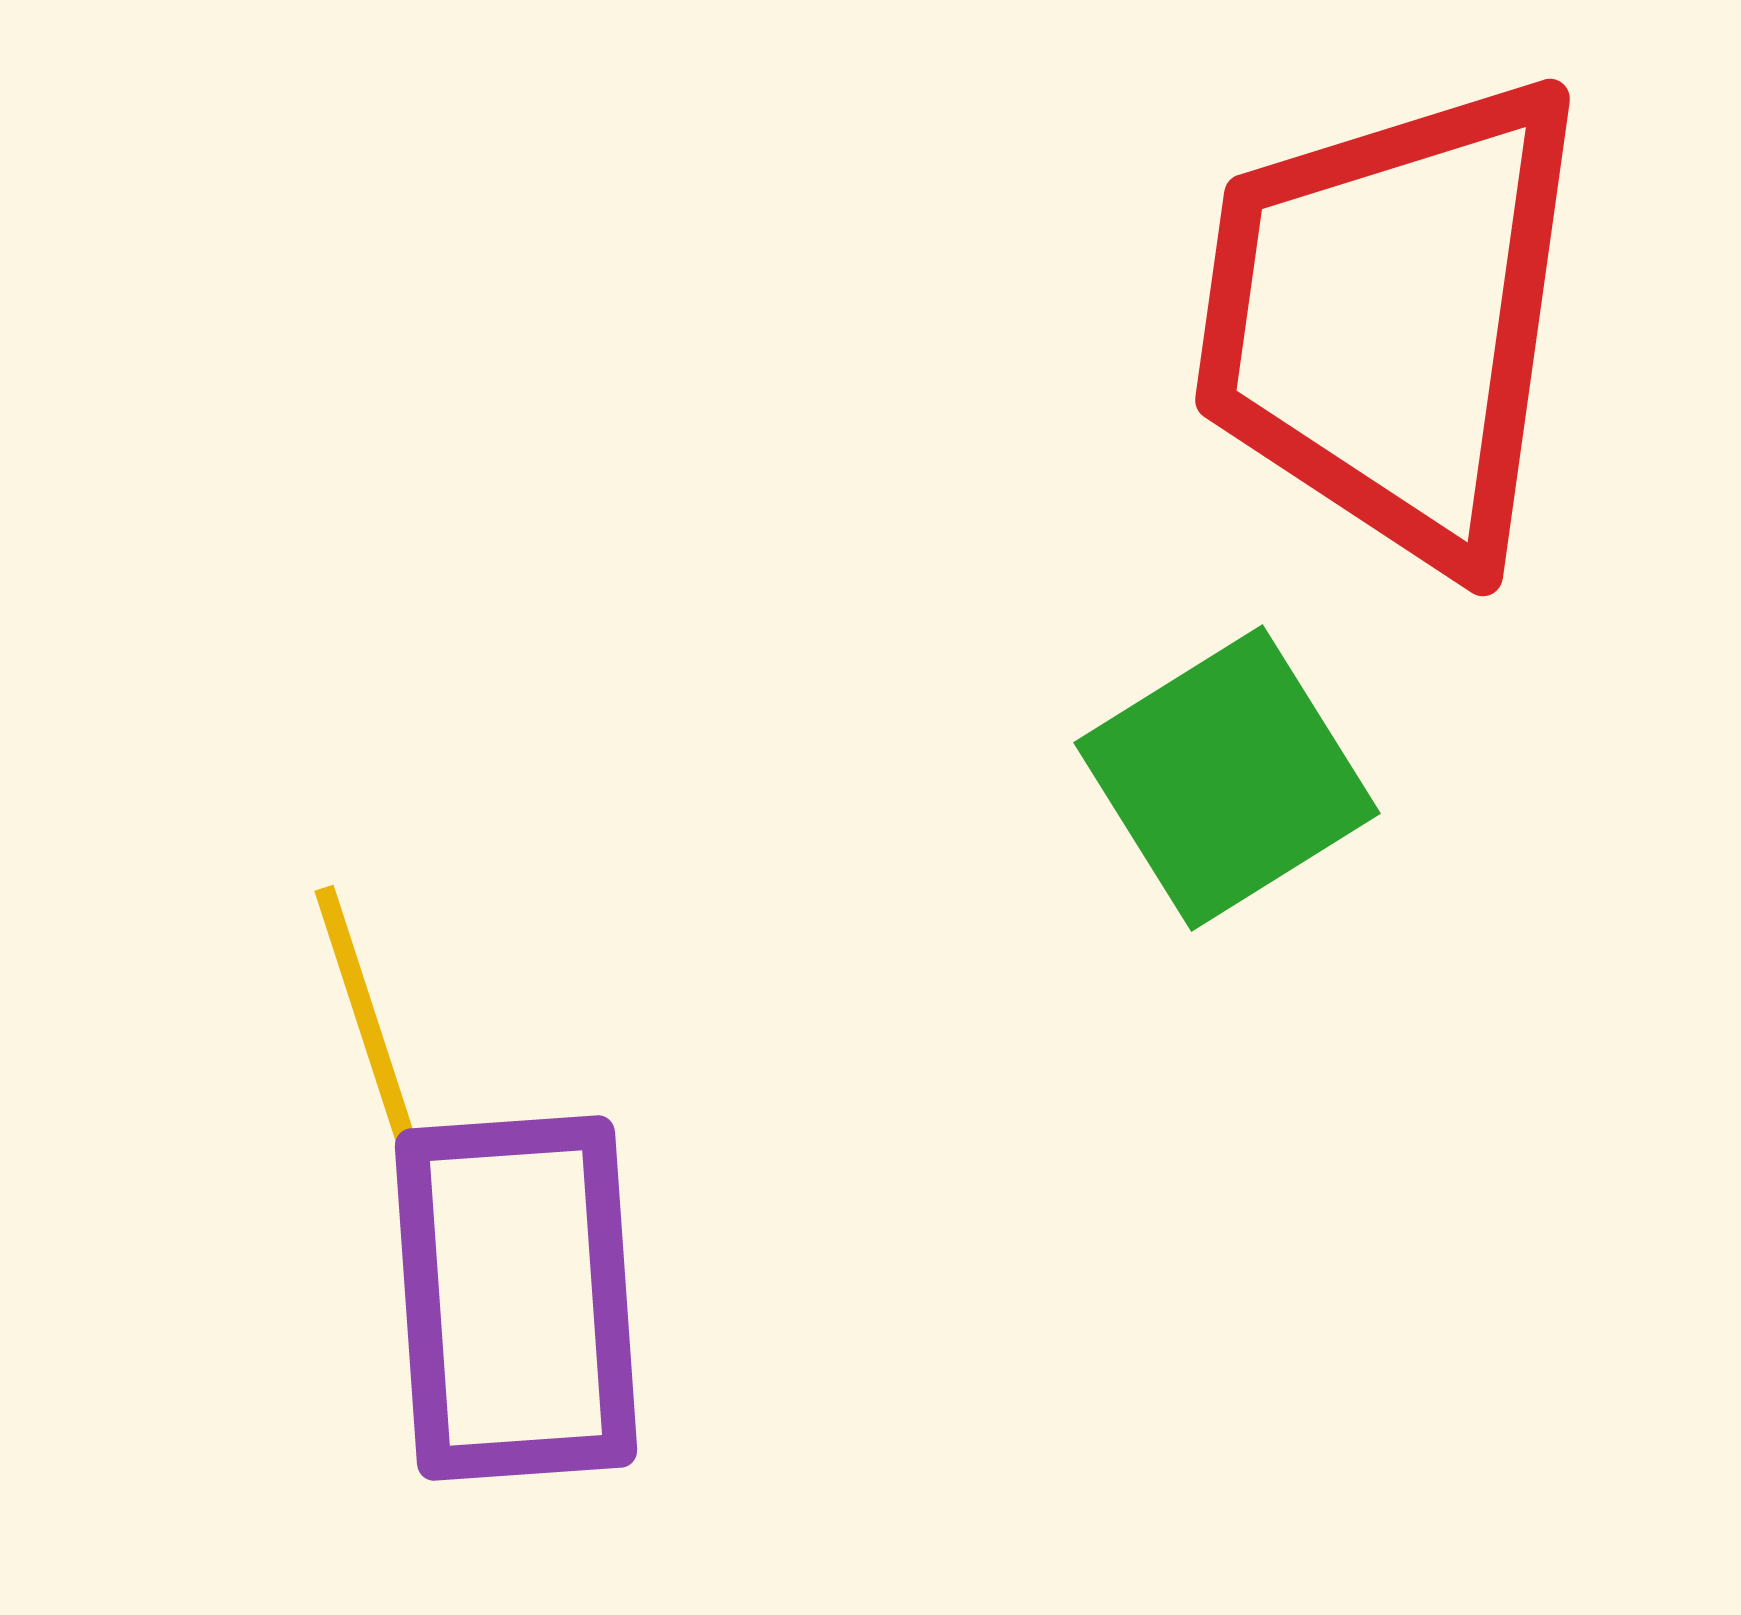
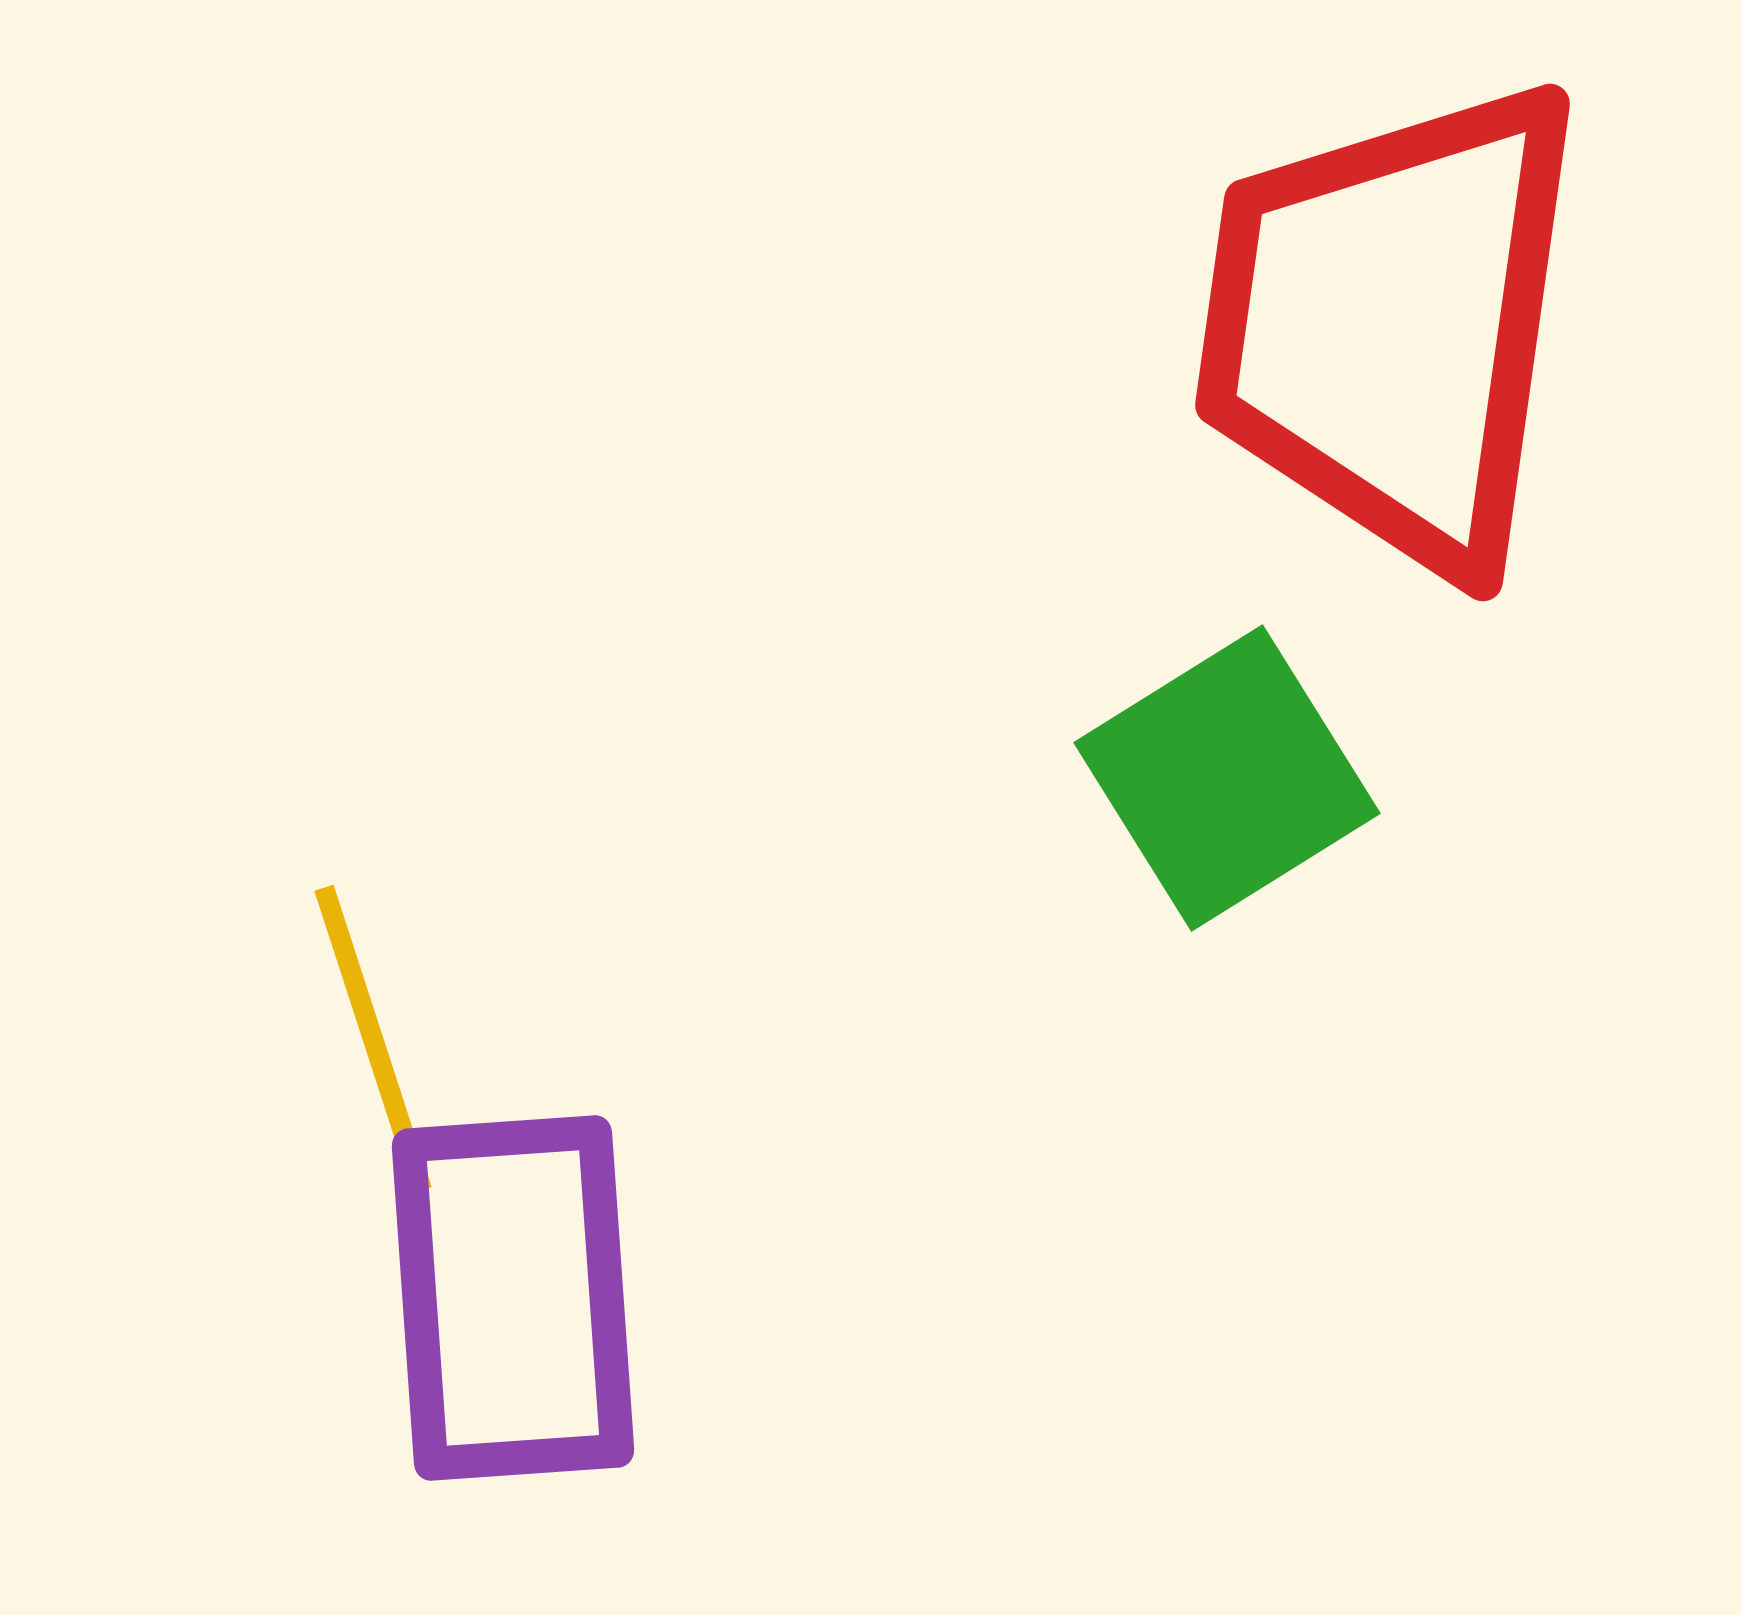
red trapezoid: moved 5 px down
purple rectangle: moved 3 px left
